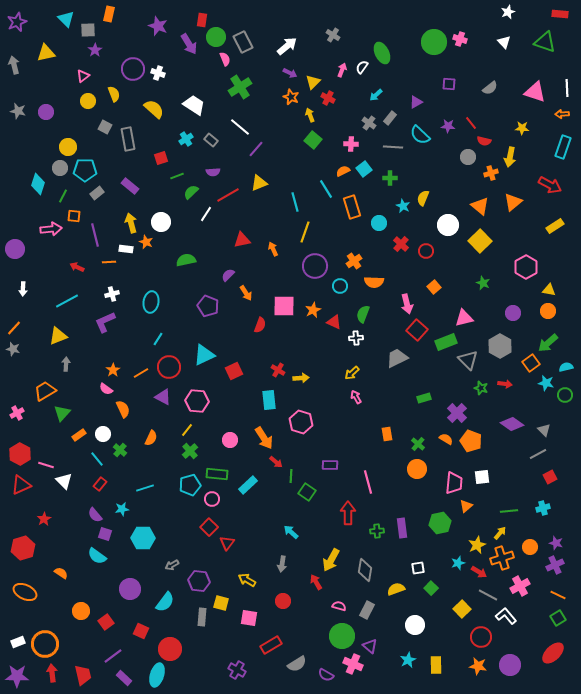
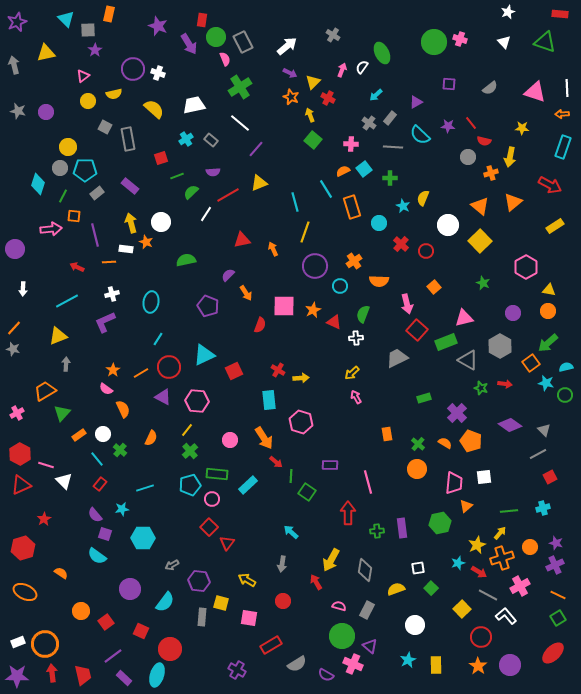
yellow semicircle at (114, 94): rotated 98 degrees clockwise
white trapezoid at (194, 105): rotated 45 degrees counterclockwise
white line at (240, 127): moved 4 px up
orange semicircle at (374, 282): moved 5 px right, 1 px up
gray triangle at (468, 360): rotated 15 degrees counterclockwise
purple diamond at (512, 424): moved 2 px left, 1 px down
orange semicircle at (446, 439): moved 1 px left, 4 px down
white square at (482, 477): moved 2 px right
orange star at (478, 666): rotated 24 degrees clockwise
